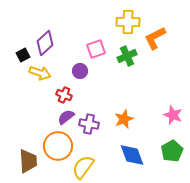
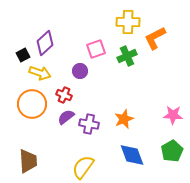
pink star: rotated 18 degrees counterclockwise
orange circle: moved 26 px left, 42 px up
